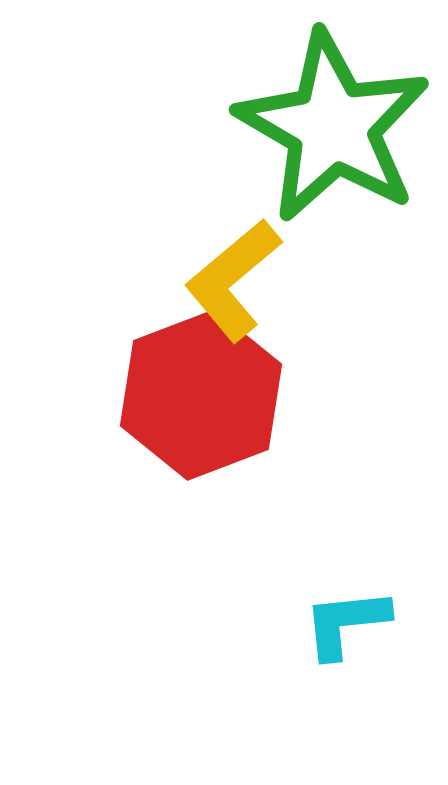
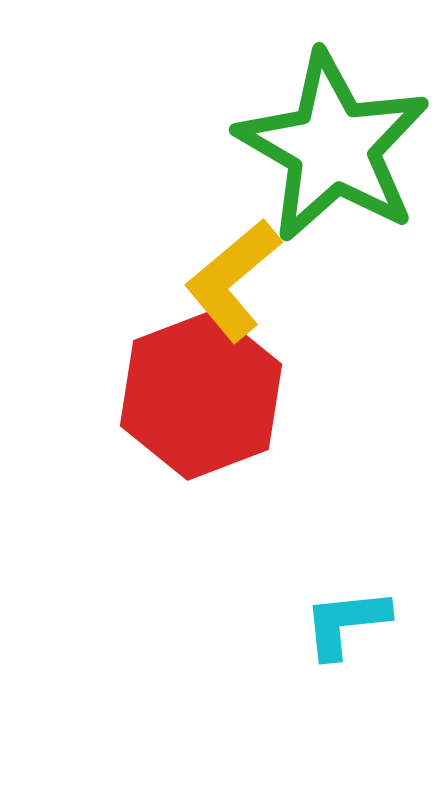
green star: moved 20 px down
